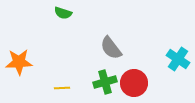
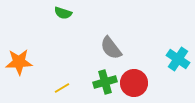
yellow line: rotated 28 degrees counterclockwise
